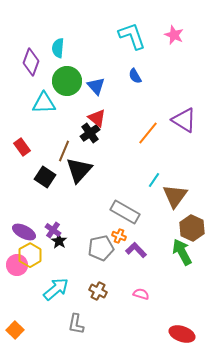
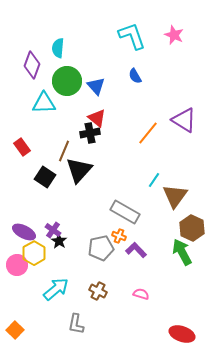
purple diamond: moved 1 px right, 3 px down
black cross: rotated 24 degrees clockwise
yellow hexagon: moved 4 px right, 2 px up
